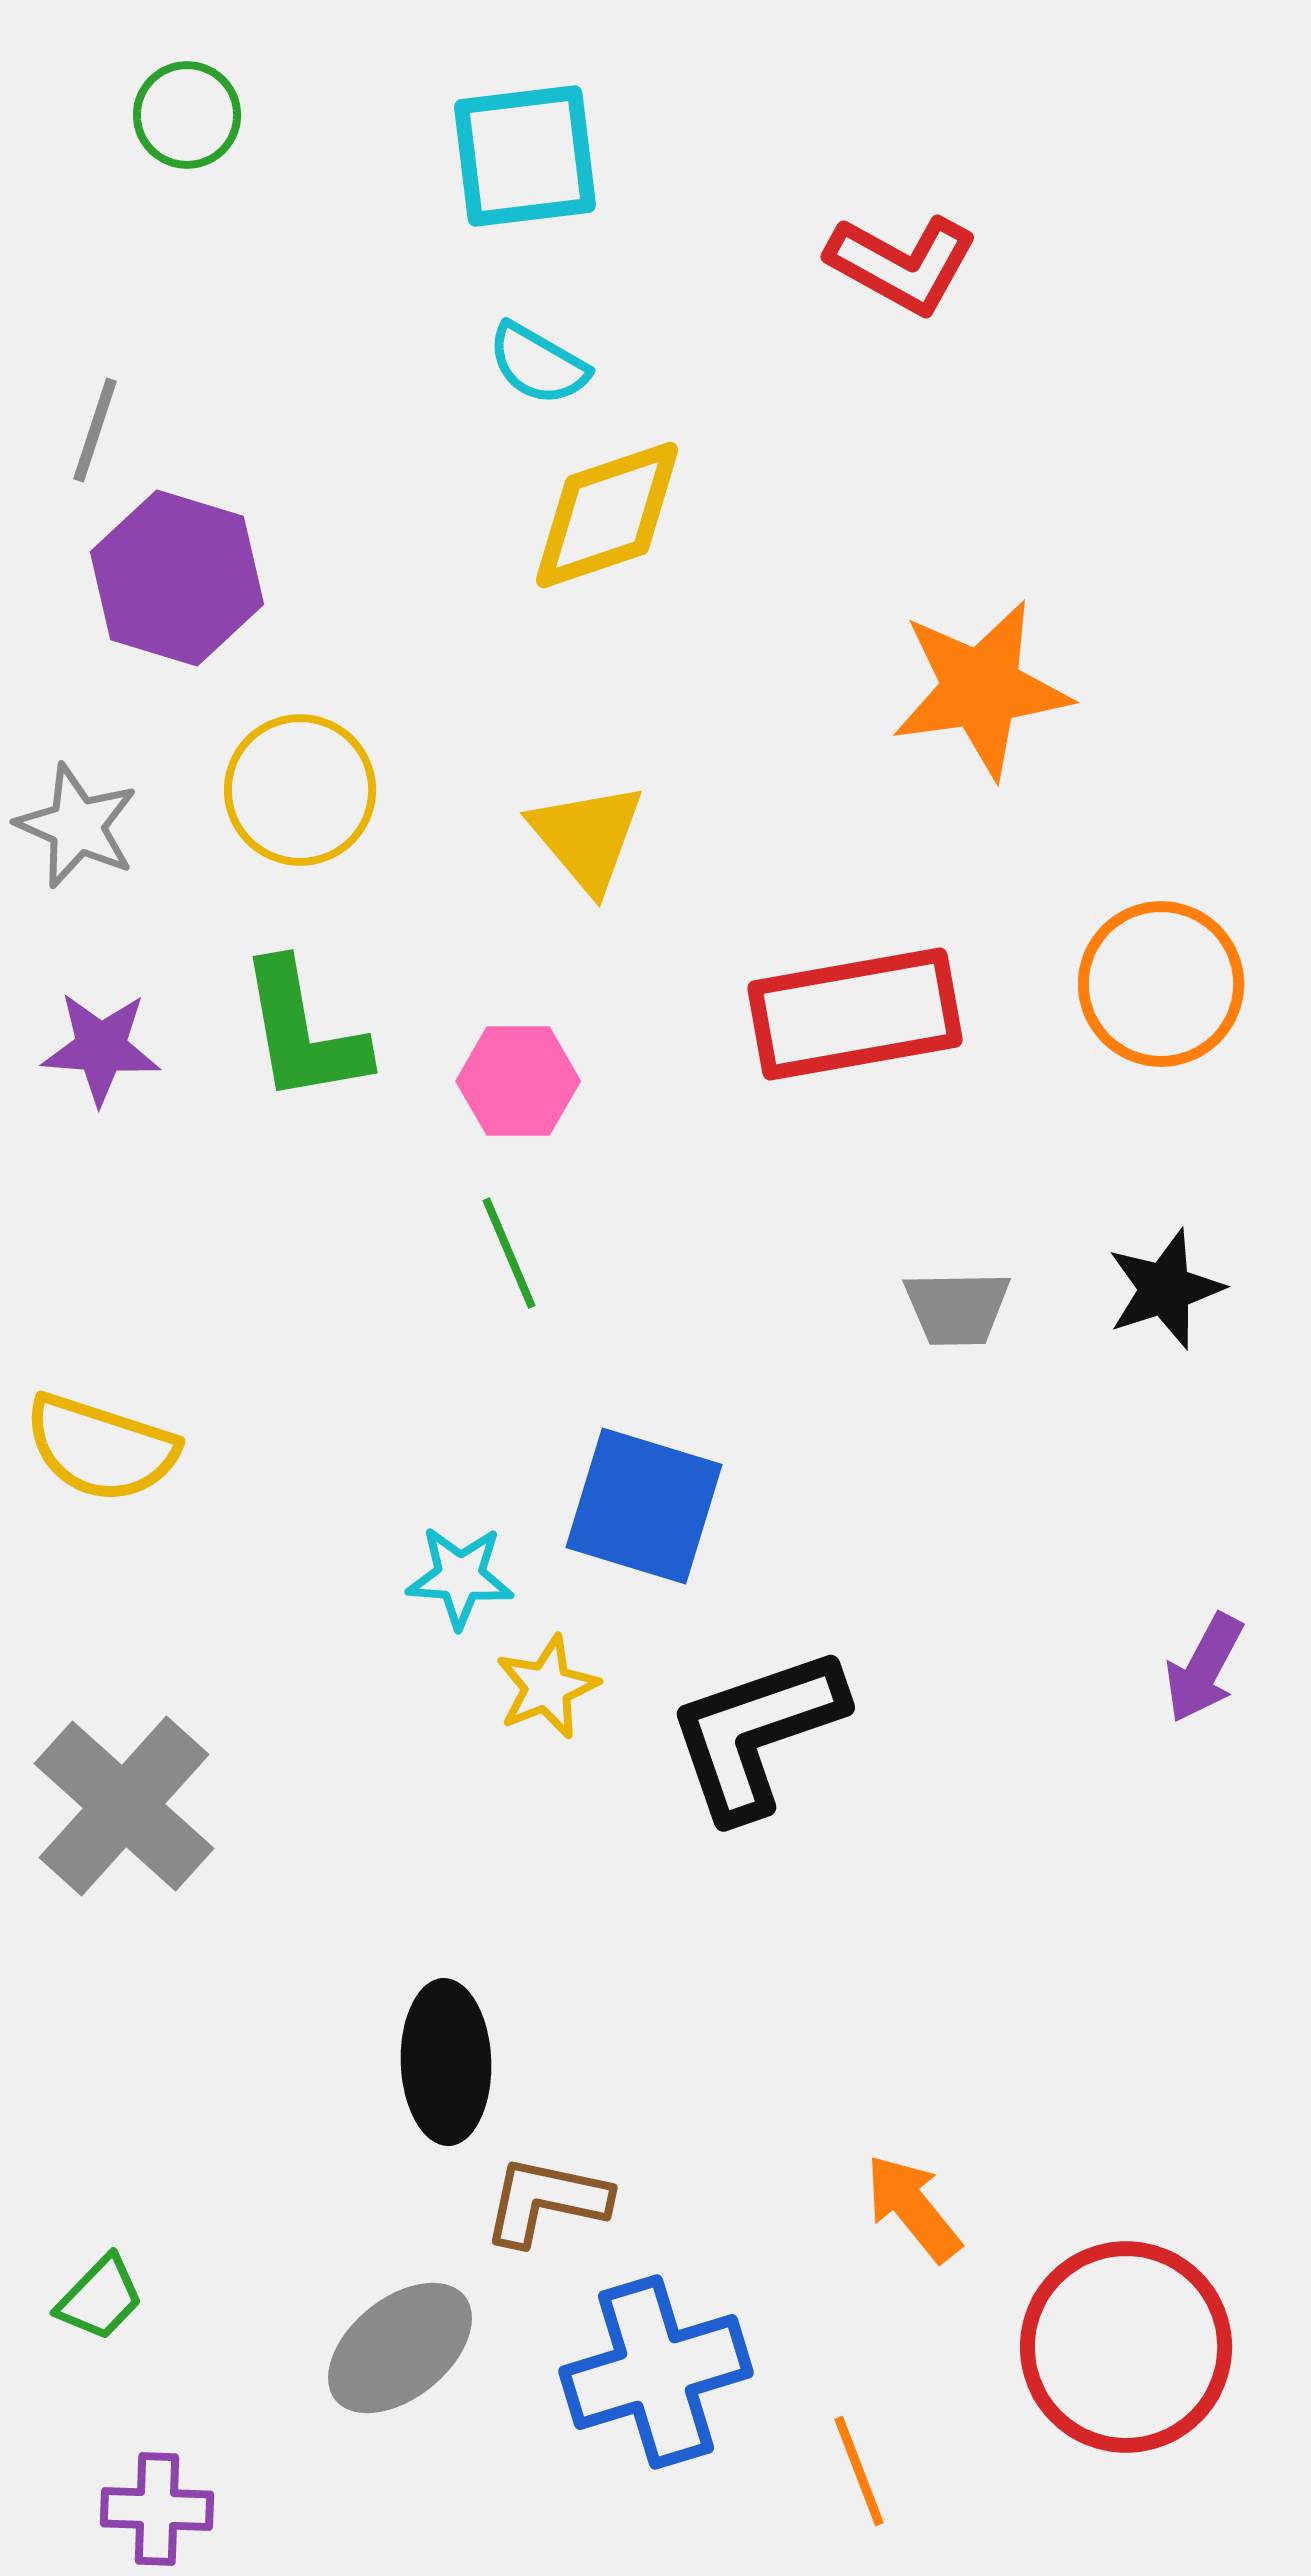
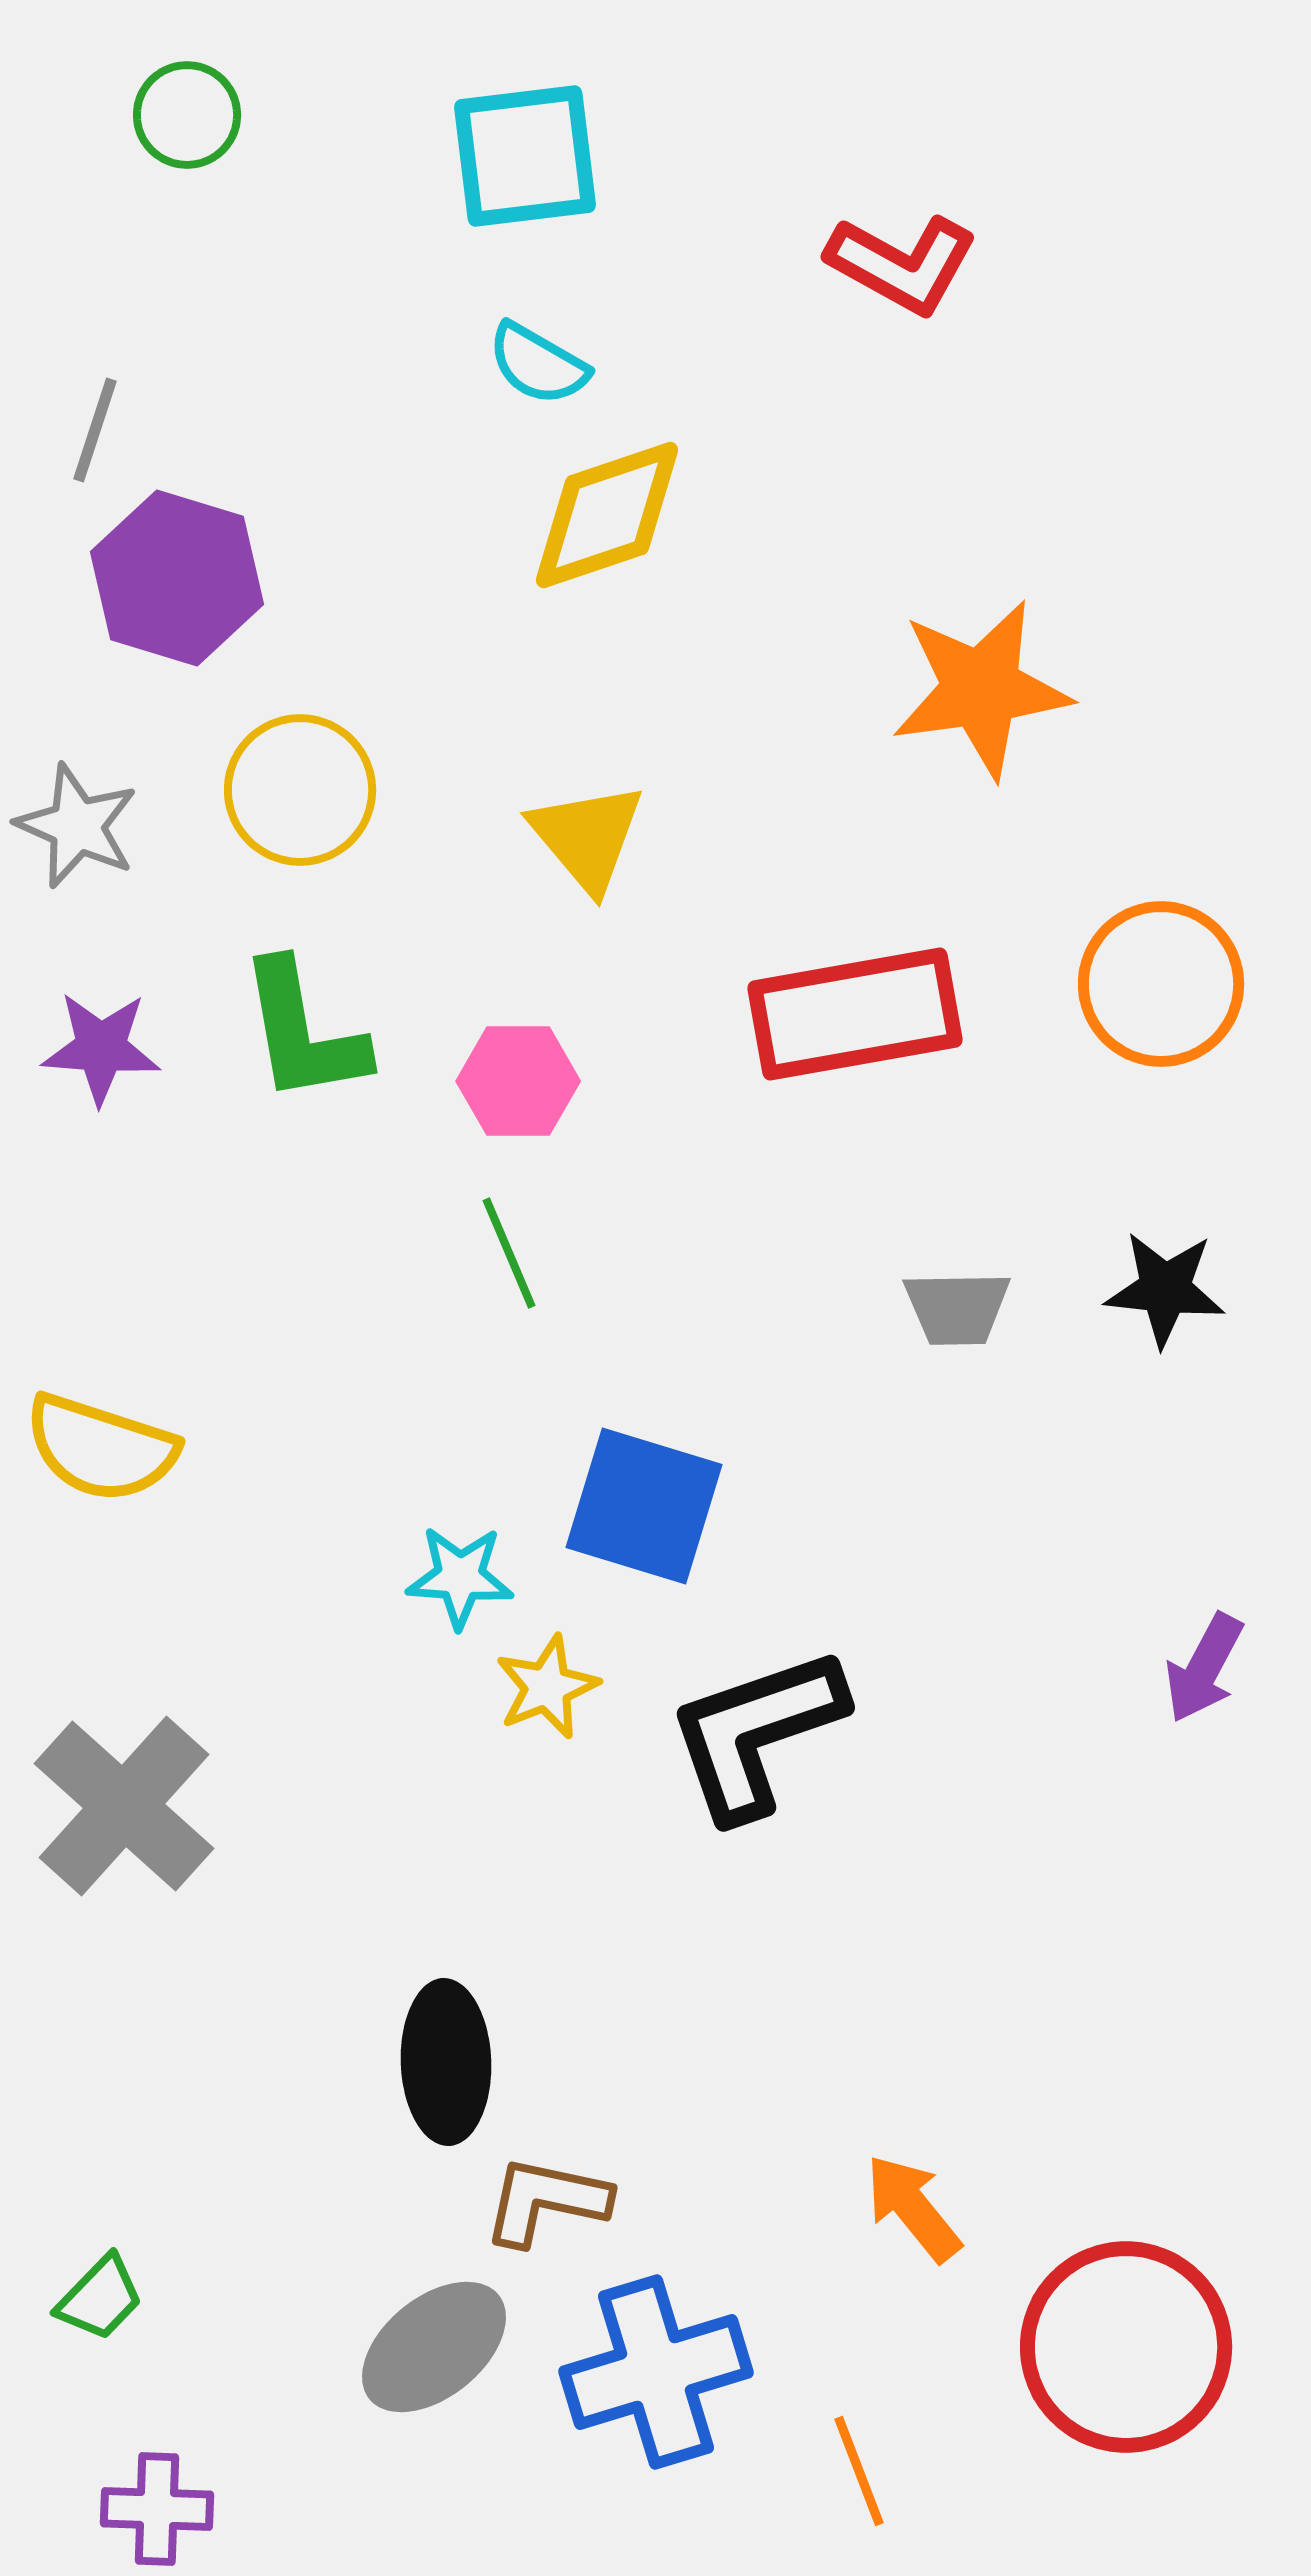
black star: rotated 24 degrees clockwise
gray ellipse: moved 34 px right, 1 px up
